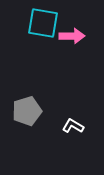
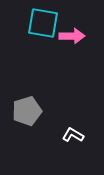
white L-shape: moved 9 px down
